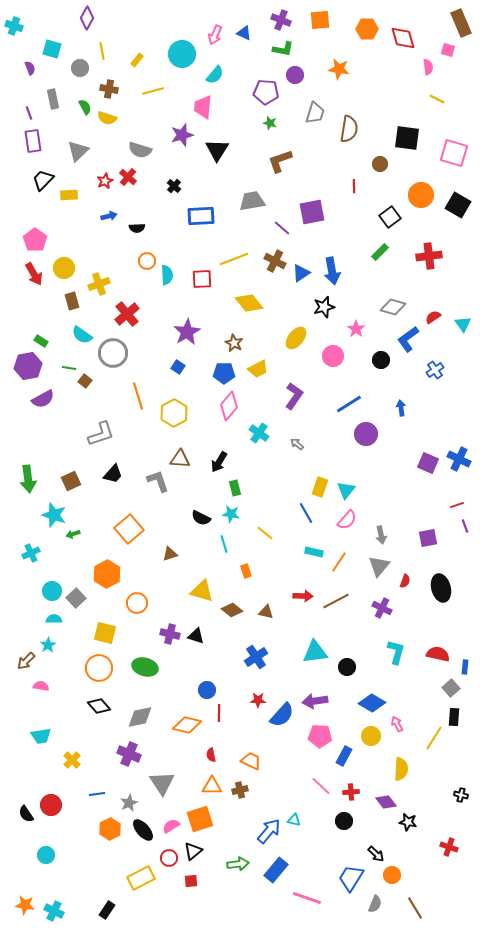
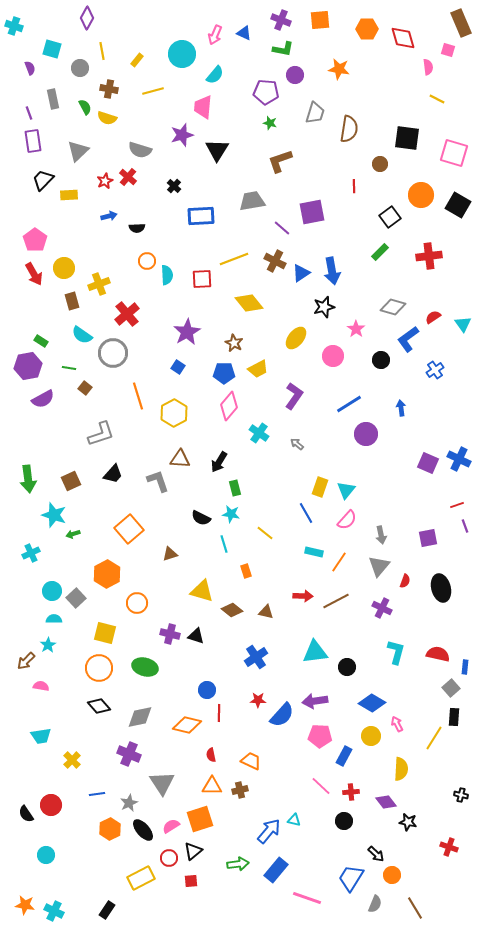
brown square at (85, 381): moved 7 px down
